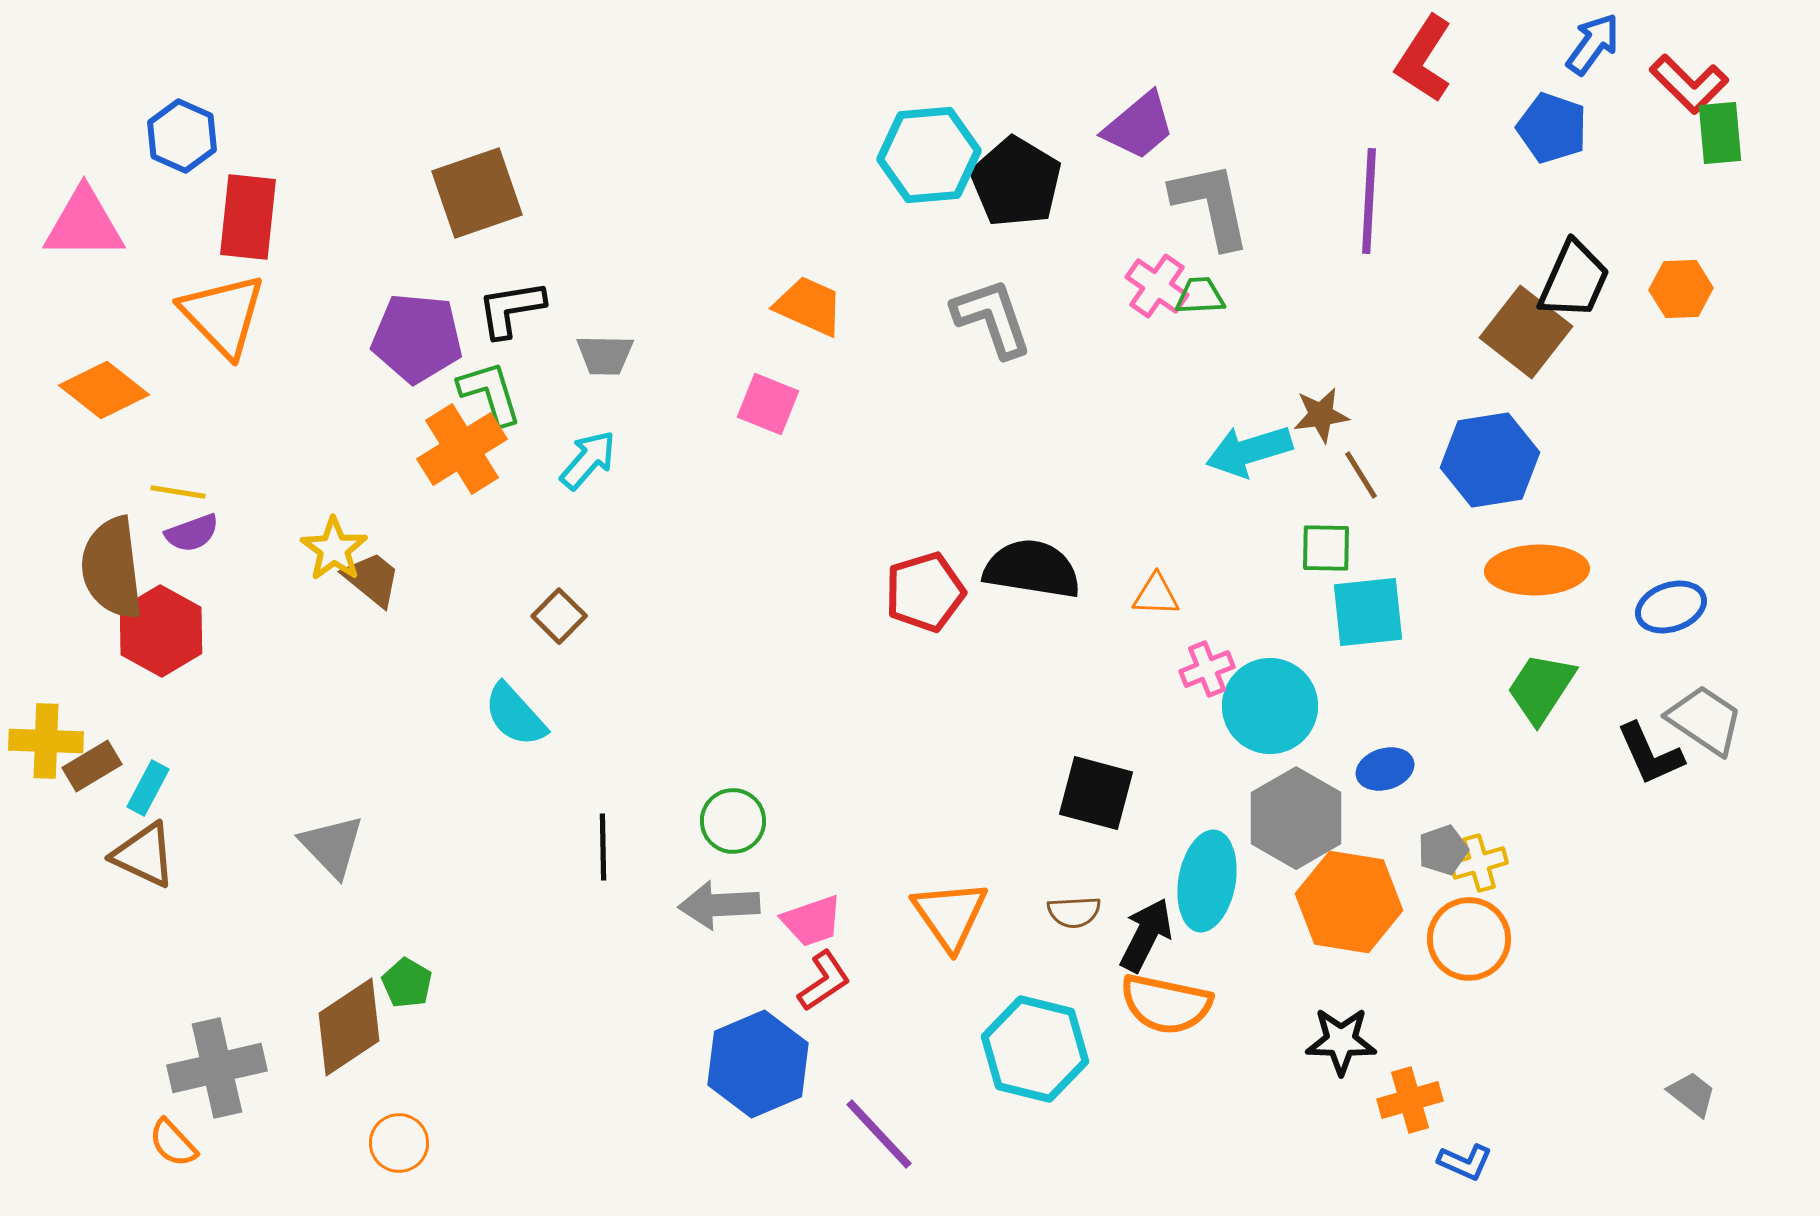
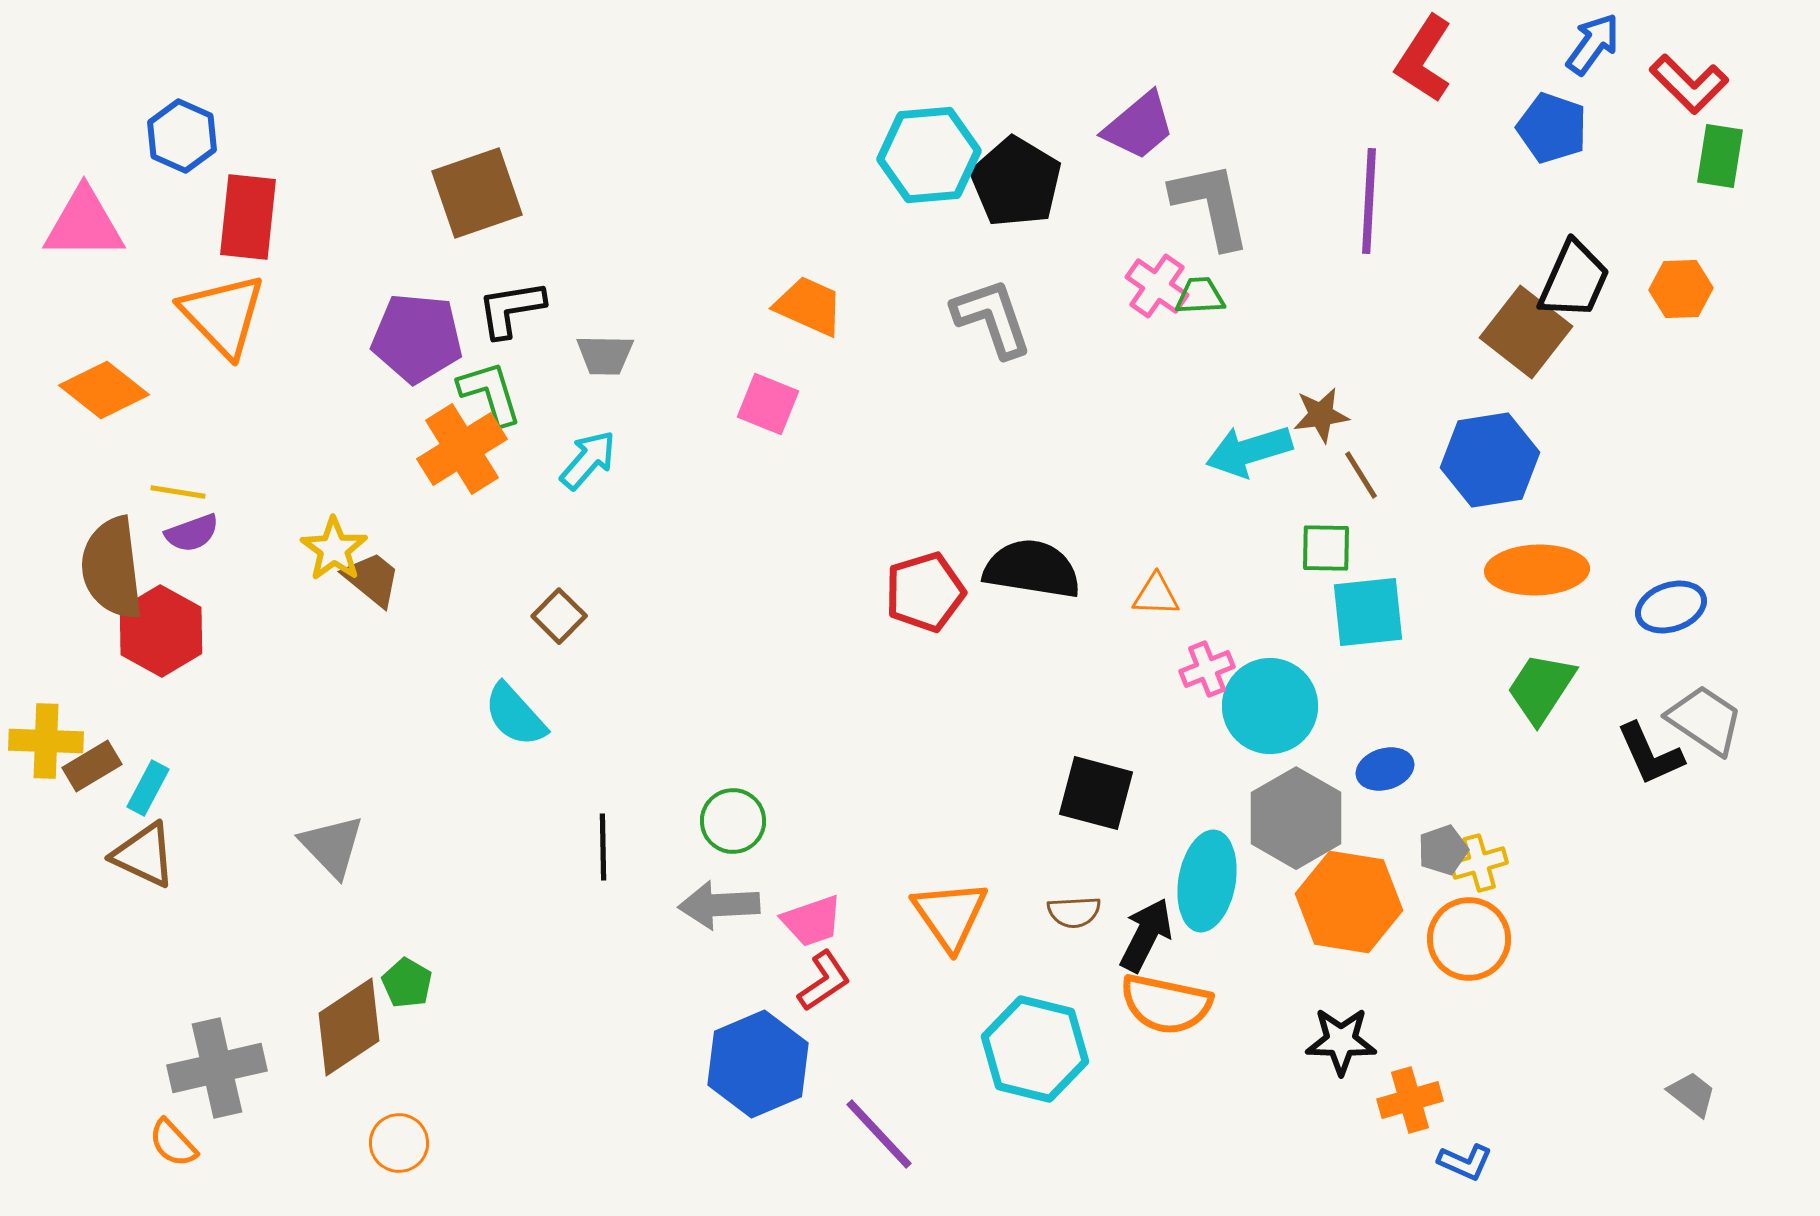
green rectangle at (1720, 133): moved 23 px down; rotated 14 degrees clockwise
